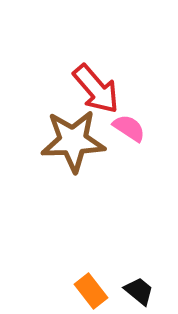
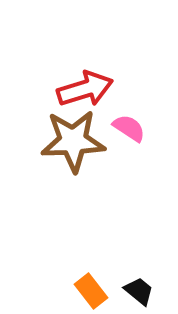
red arrow: moved 11 px left; rotated 66 degrees counterclockwise
